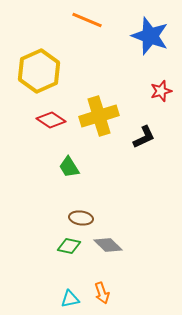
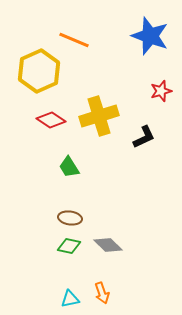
orange line: moved 13 px left, 20 px down
brown ellipse: moved 11 px left
